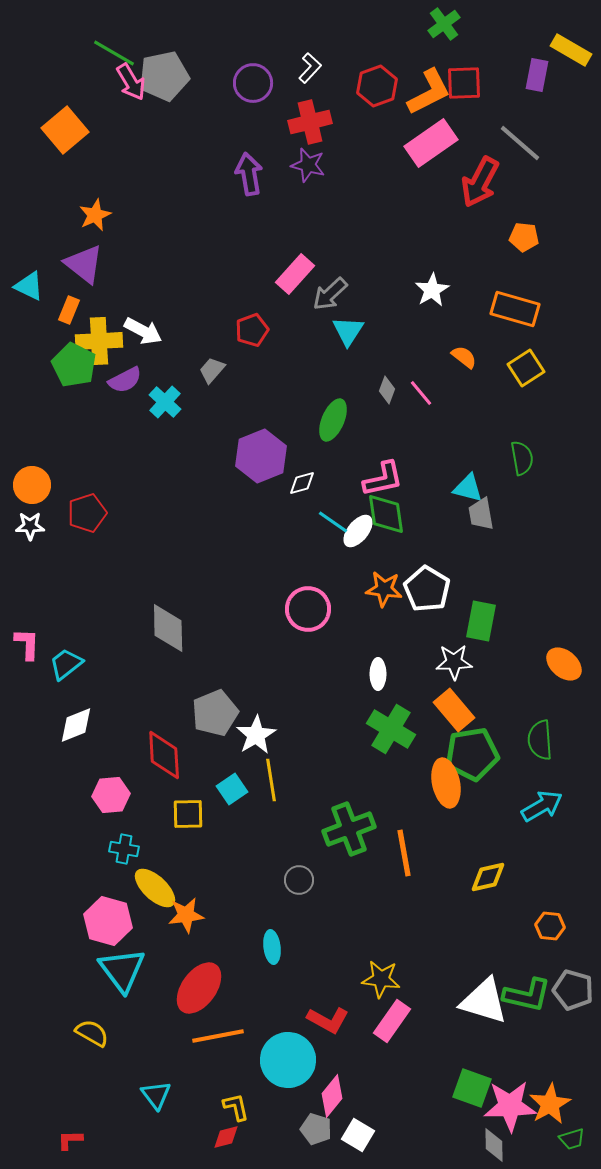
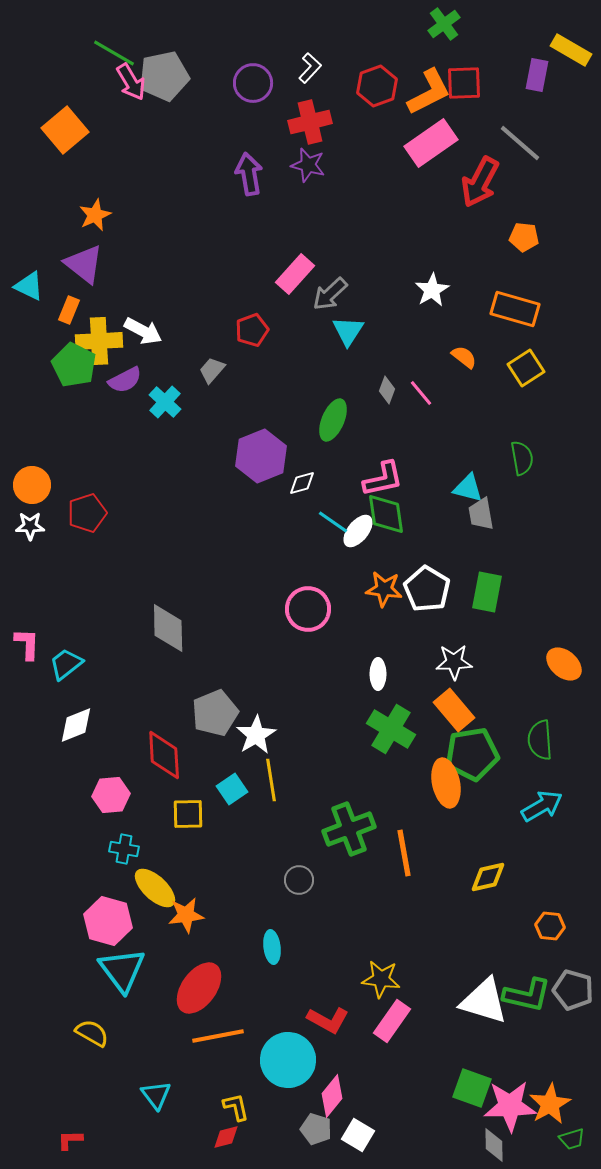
green rectangle at (481, 621): moved 6 px right, 29 px up
